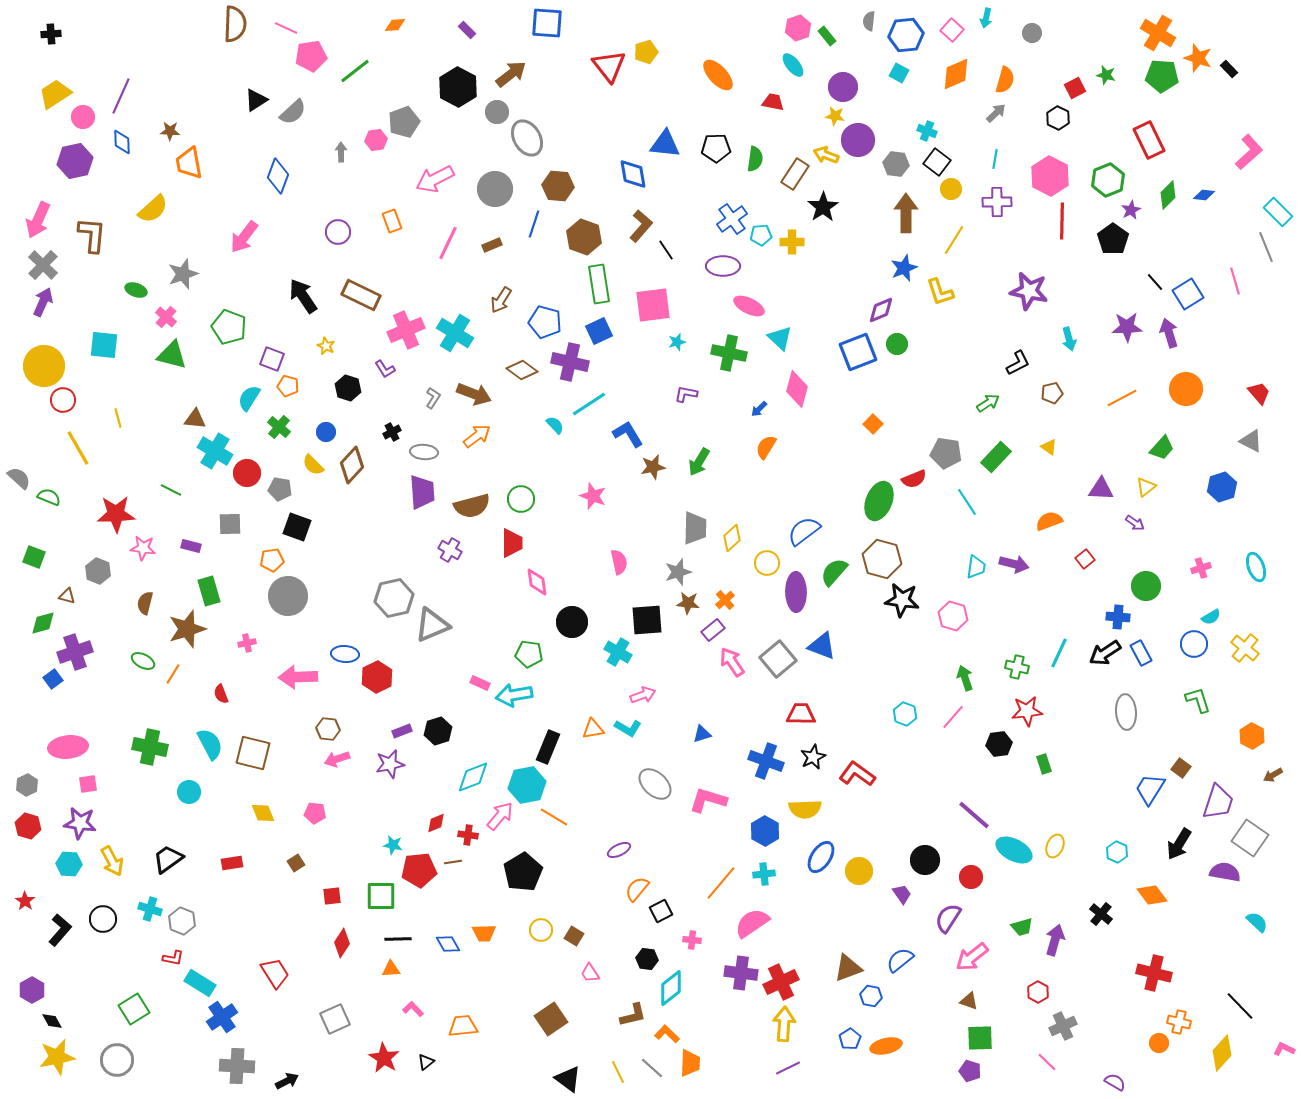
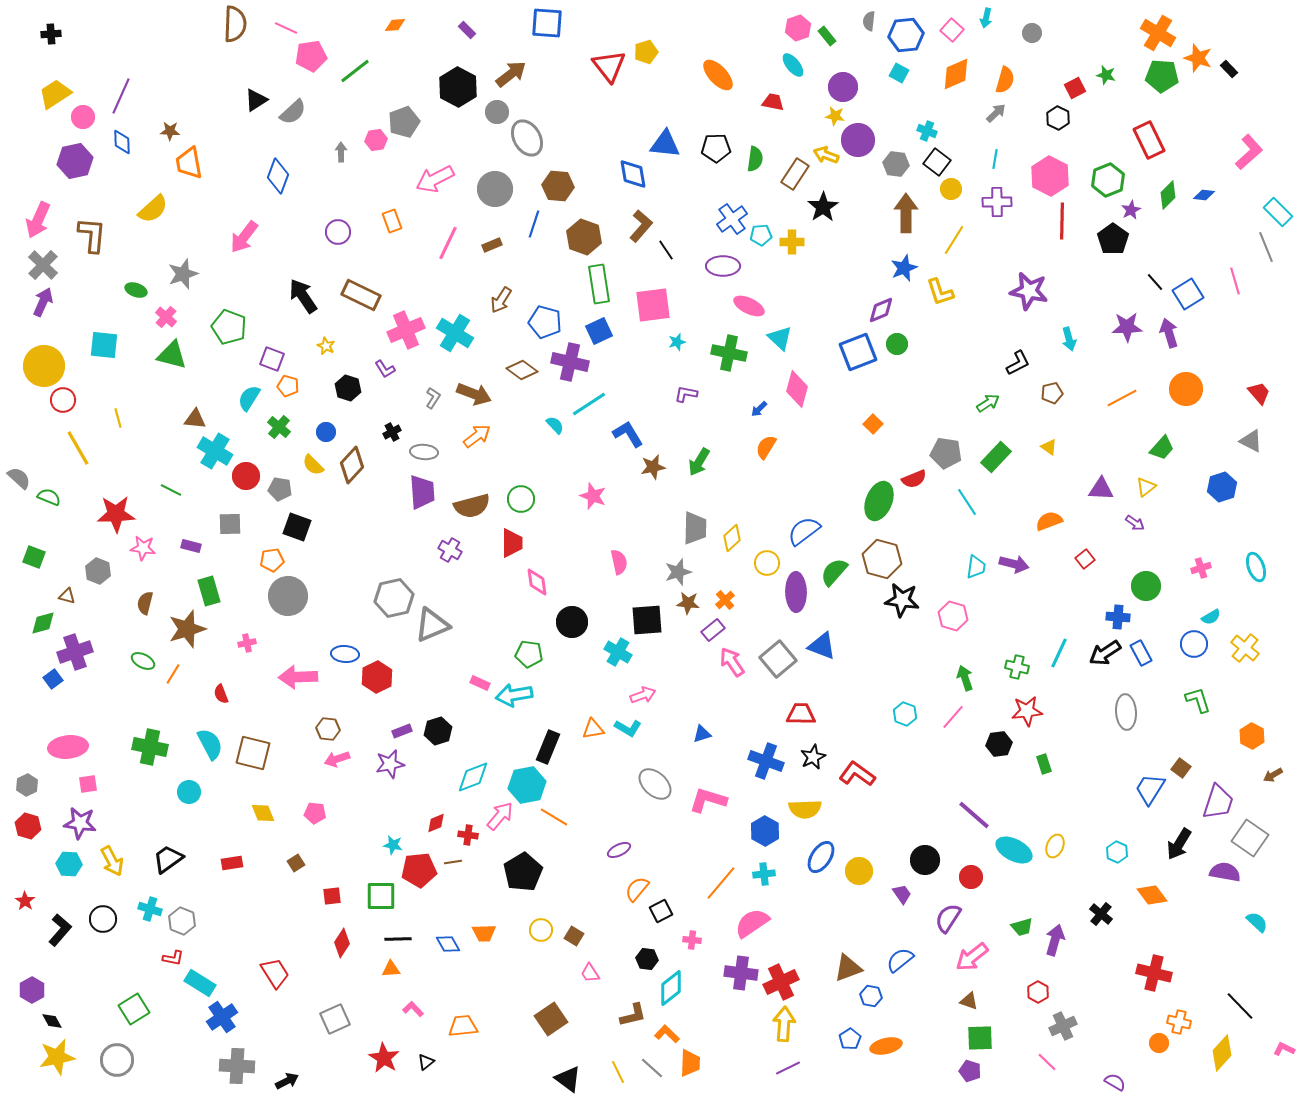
red circle at (247, 473): moved 1 px left, 3 px down
